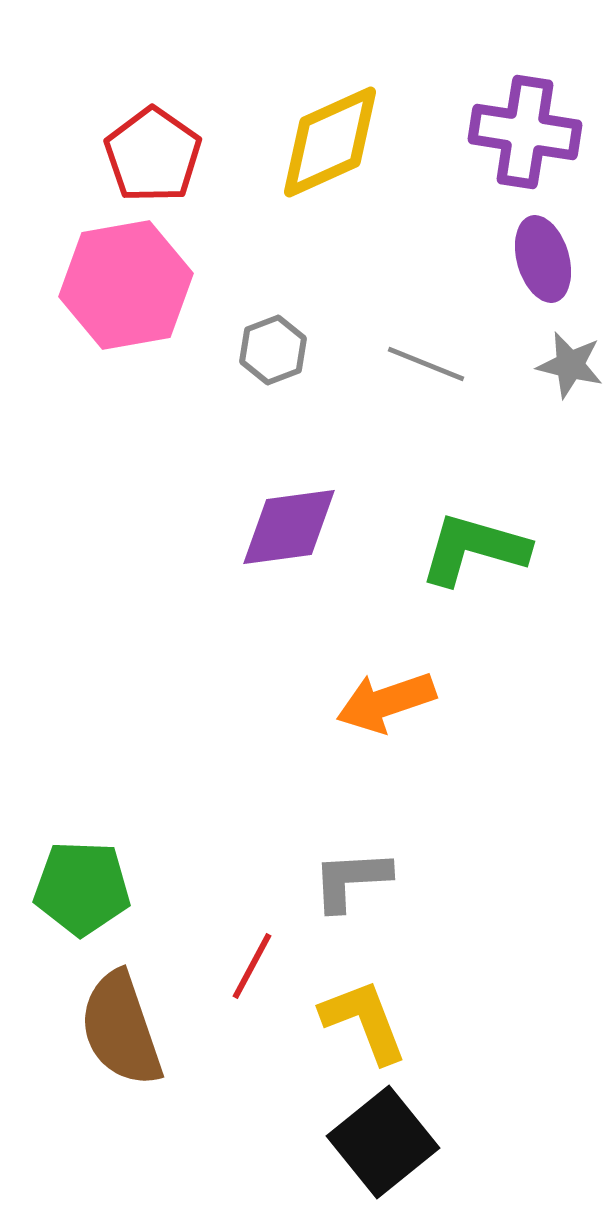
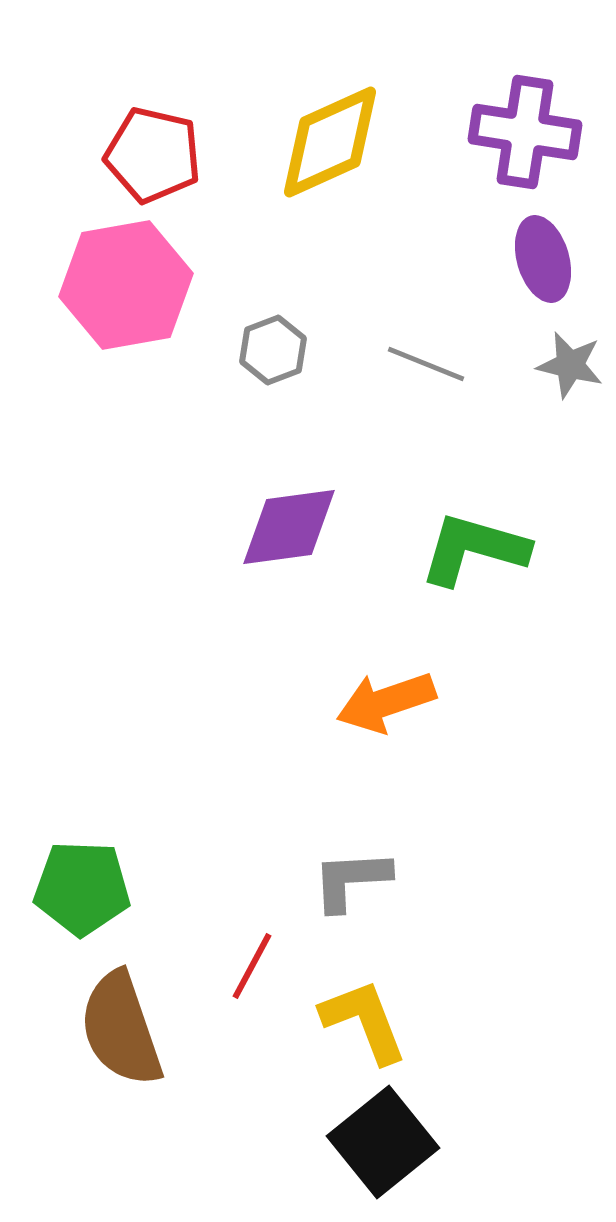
red pentagon: rotated 22 degrees counterclockwise
